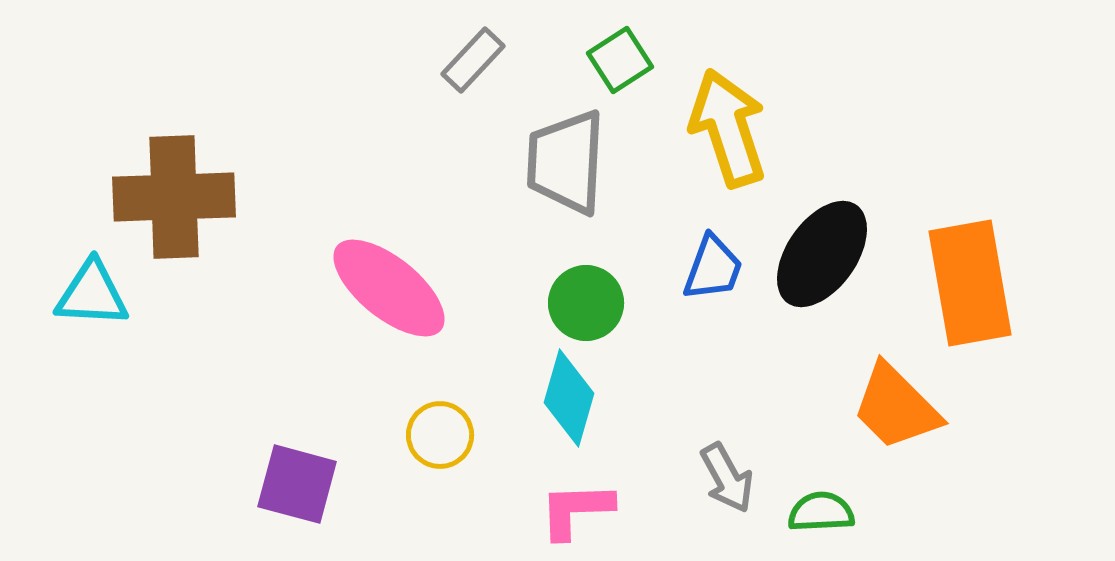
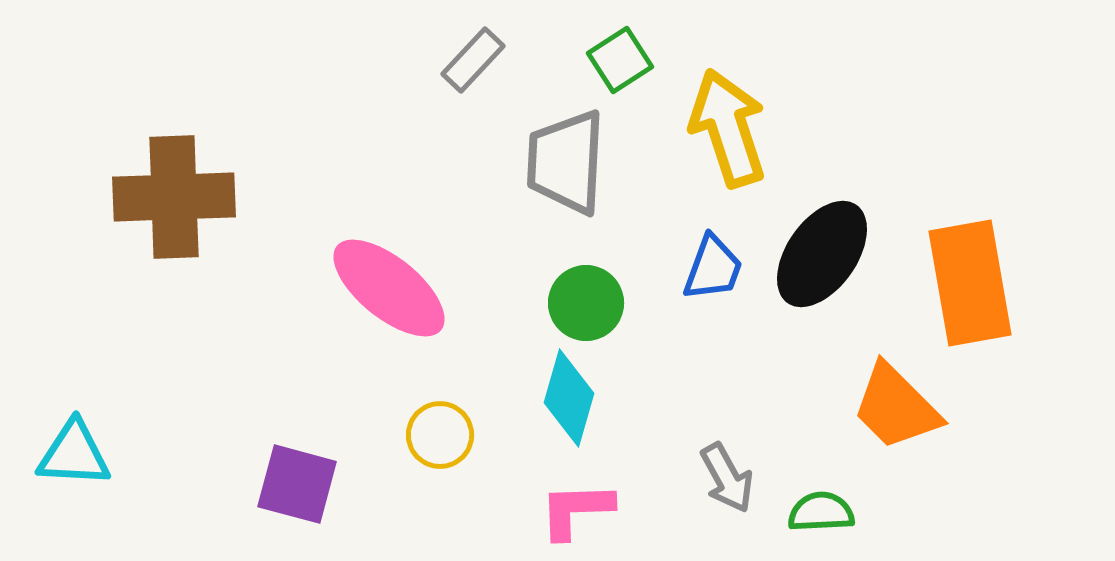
cyan triangle: moved 18 px left, 160 px down
